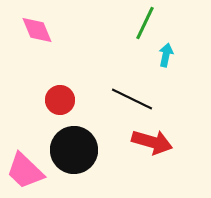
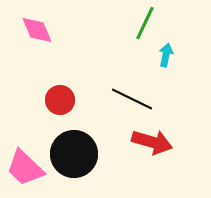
black circle: moved 4 px down
pink trapezoid: moved 3 px up
